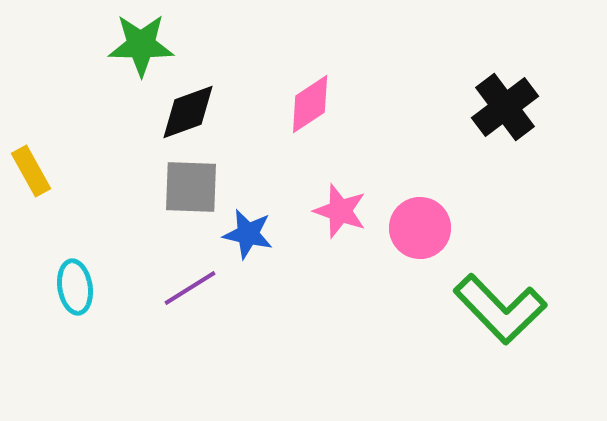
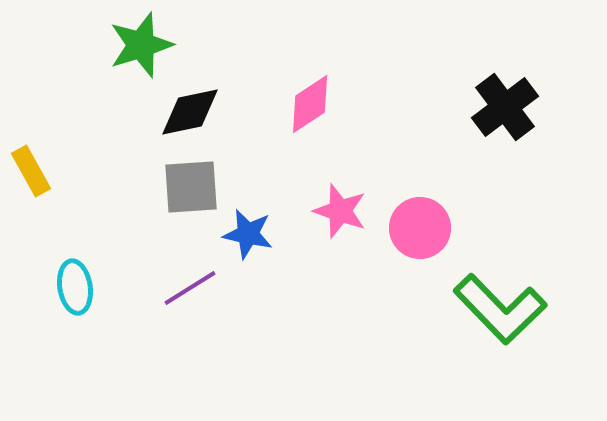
green star: rotated 18 degrees counterclockwise
black diamond: moved 2 px right; rotated 8 degrees clockwise
gray square: rotated 6 degrees counterclockwise
